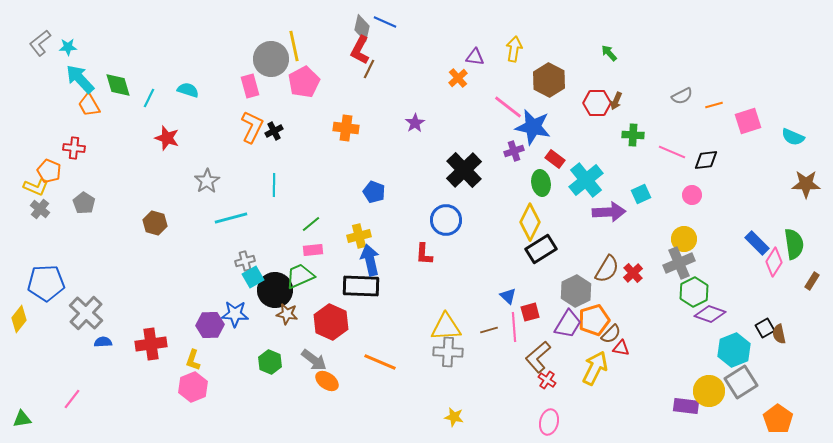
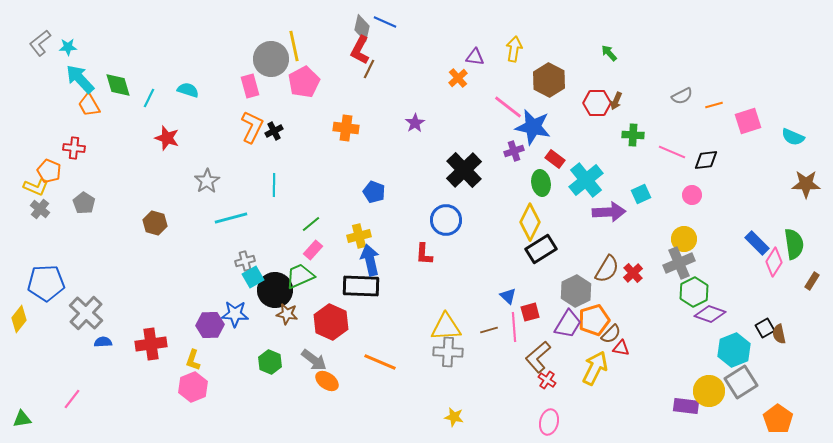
pink rectangle at (313, 250): rotated 42 degrees counterclockwise
